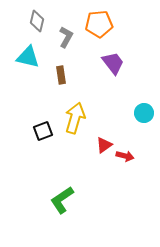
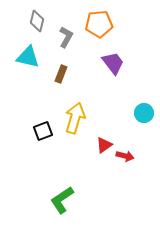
brown rectangle: moved 1 px up; rotated 30 degrees clockwise
